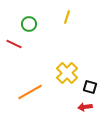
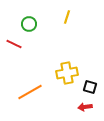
yellow cross: rotated 35 degrees clockwise
